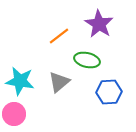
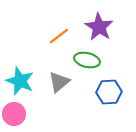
purple star: moved 3 px down
cyan star: rotated 12 degrees clockwise
